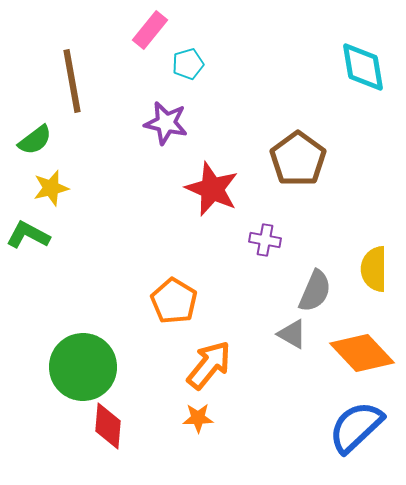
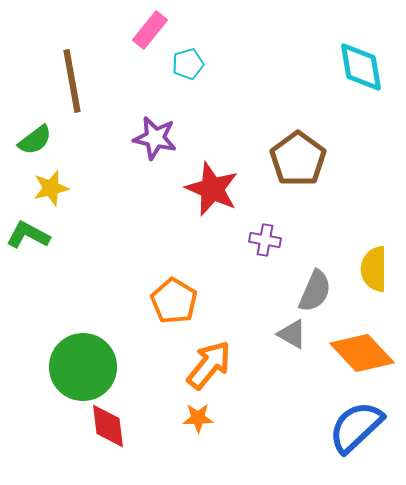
cyan diamond: moved 2 px left
purple star: moved 11 px left, 15 px down
red diamond: rotated 12 degrees counterclockwise
